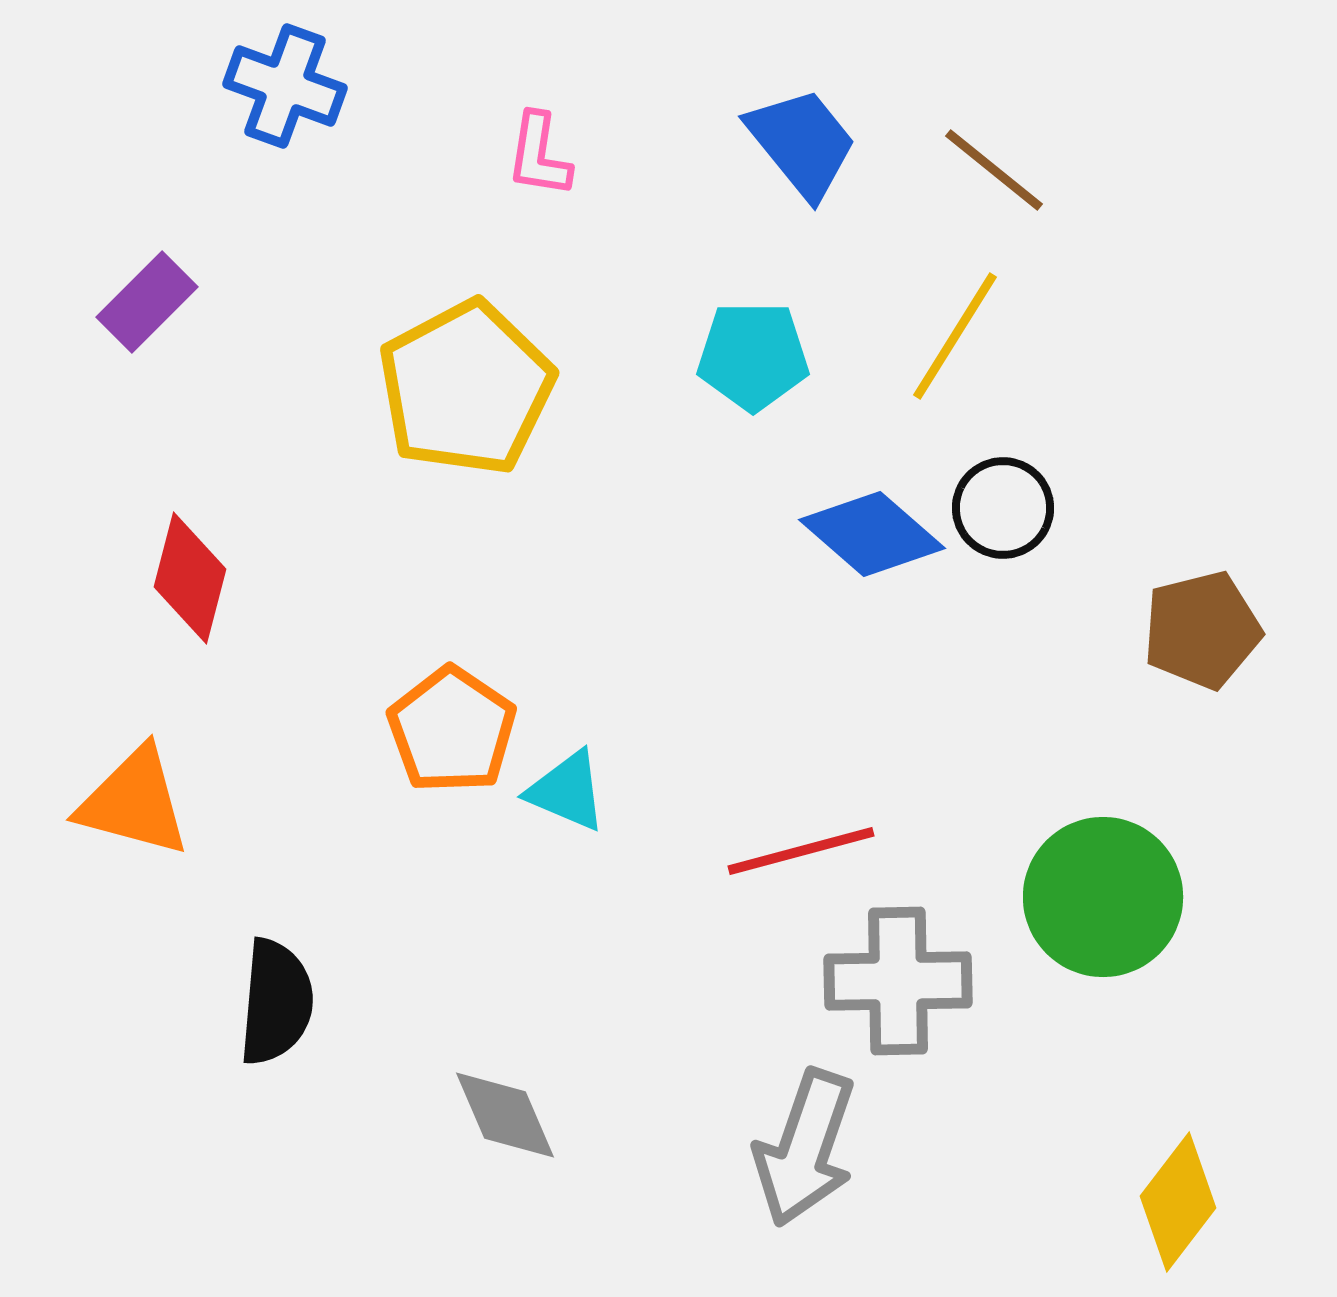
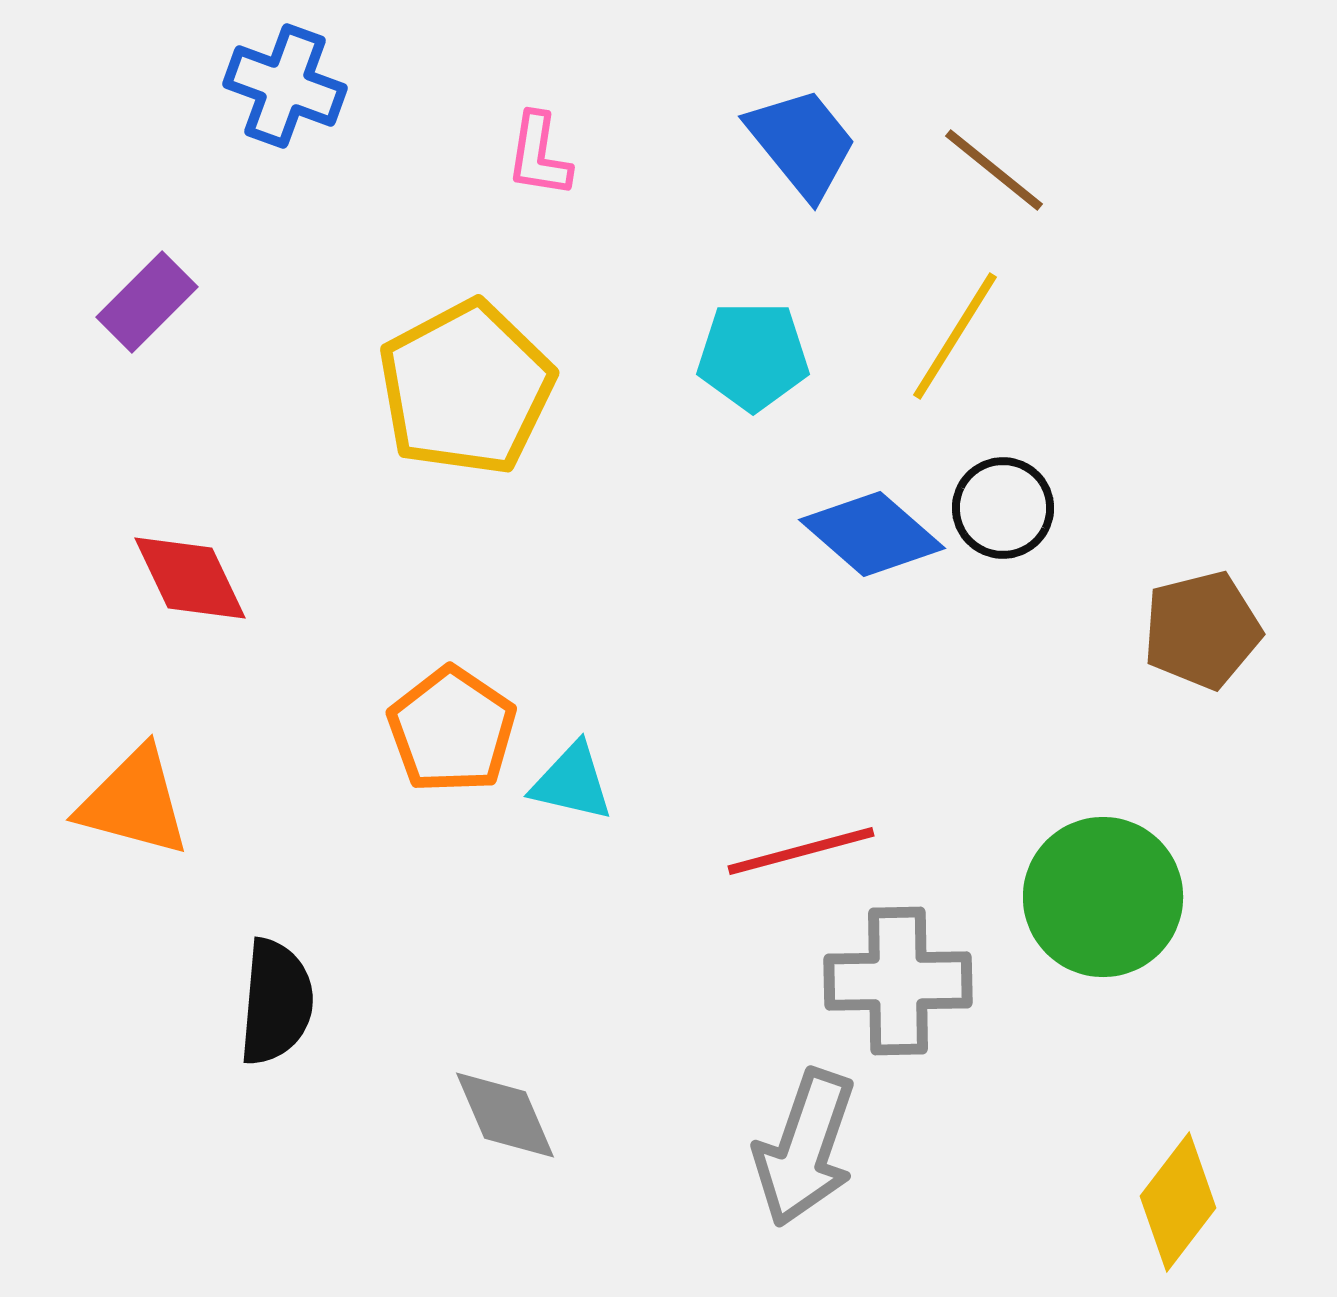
red diamond: rotated 40 degrees counterclockwise
cyan triangle: moved 5 px right, 9 px up; rotated 10 degrees counterclockwise
